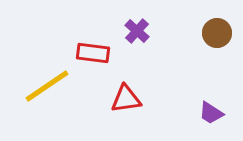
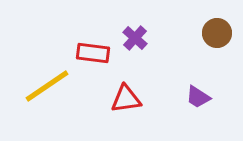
purple cross: moved 2 px left, 7 px down
purple trapezoid: moved 13 px left, 16 px up
